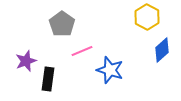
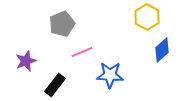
gray pentagon: rotated 15 degrees clockwise
pink line: moved 1 px down
blue star: moved 5 px down; rotated 16 degrees counterclockwise
black rectangle: moved 7 px right, 6 px down; rotated 30 degrees clockwise
